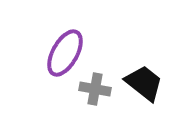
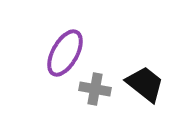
black trapezoid: moved 1 px right, 1 px down
